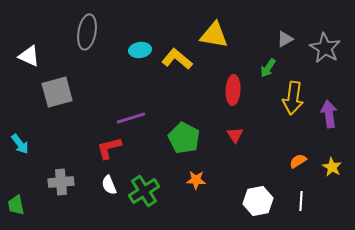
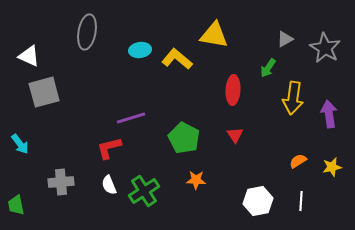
gray square: moved 13 px left
yellow star: rotated 30 degrees clockwise
